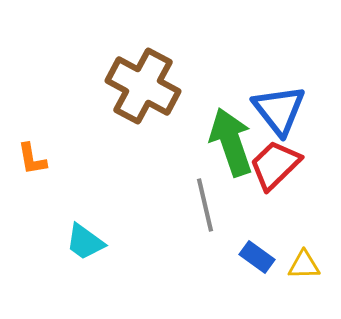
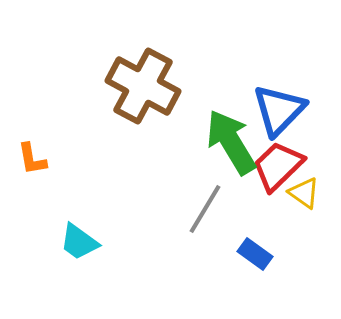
blue triangle: rotated 22 degrees clockwise
green arrow: rotated 12 degrees counterclockwise
red trapezoid: moved 3 px right, 1 px down
gray line: moved 4 px down; rotated 44 degrees clockwise
cyan trapezoid: moved 6 px left
blue rectangle: moved 2 px left, 3 px up
yellow triangle: moved 72 px up; rotated 36 degrees clockwise
